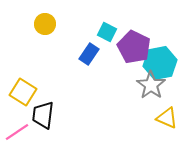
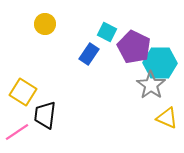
cyan hexagon: rotated 12 degrees clockwise
black trapezoid: moved 2 px right
